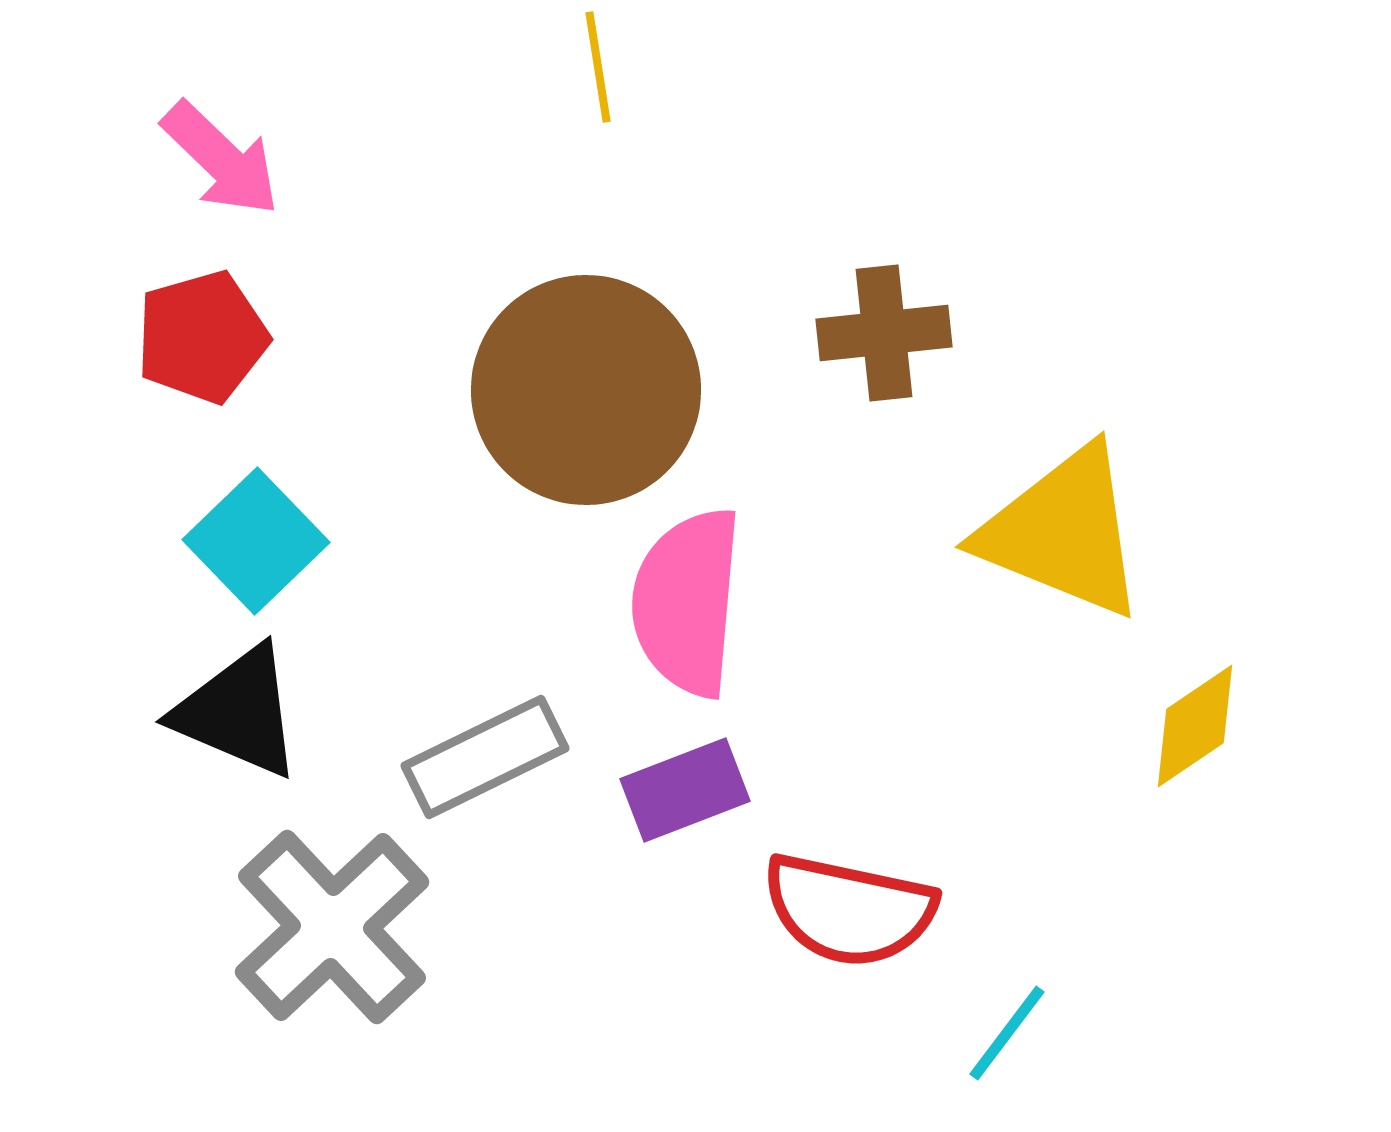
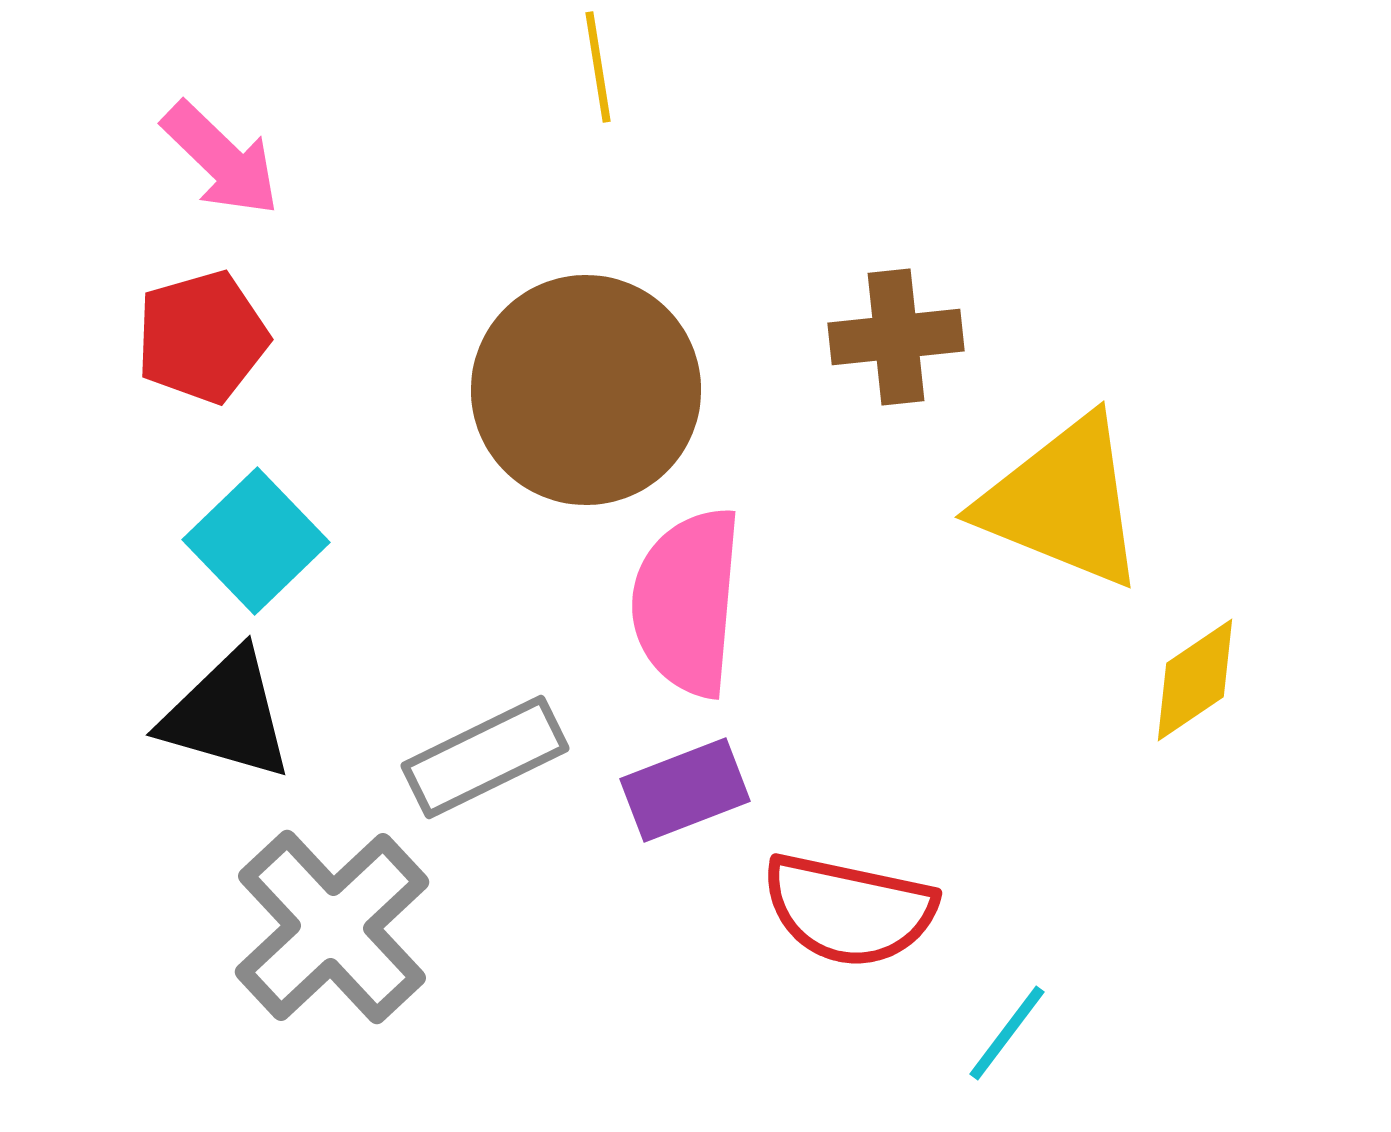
brown cross: moved 12 px right, 4 px down
yellow triangle: moved 30 px up
black triangle: moved 11 px left, 3 px down; rotated 7 degrees counterclockwise
yellow diamond: moved 46 px up
